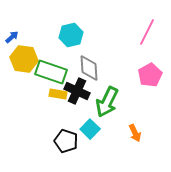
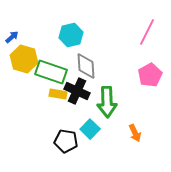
yellow hexagon: rotated 8 degrees clockwise
gray diamond: moved 3 px left, 2 px up
green arrow: rotated 28 degrees counterclockwise
black pentagon: rotated 10 degrees counterclockwise
